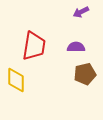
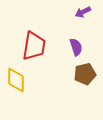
purple arrow: moved 2 px right
purple semicircle: rotated 72 degrees clockwise
